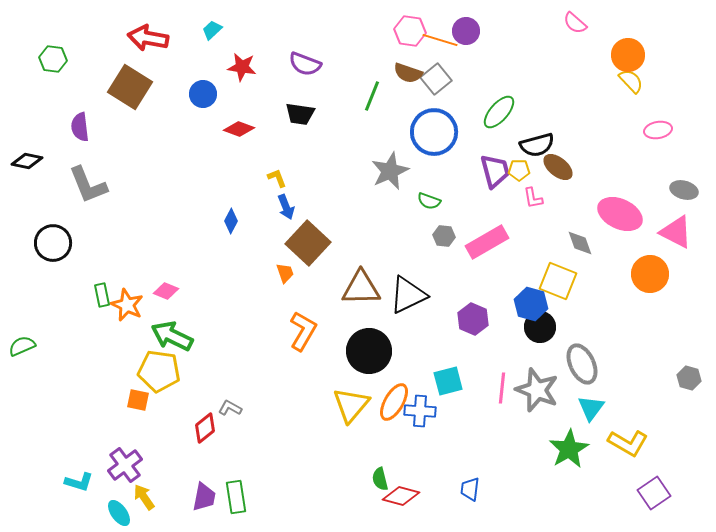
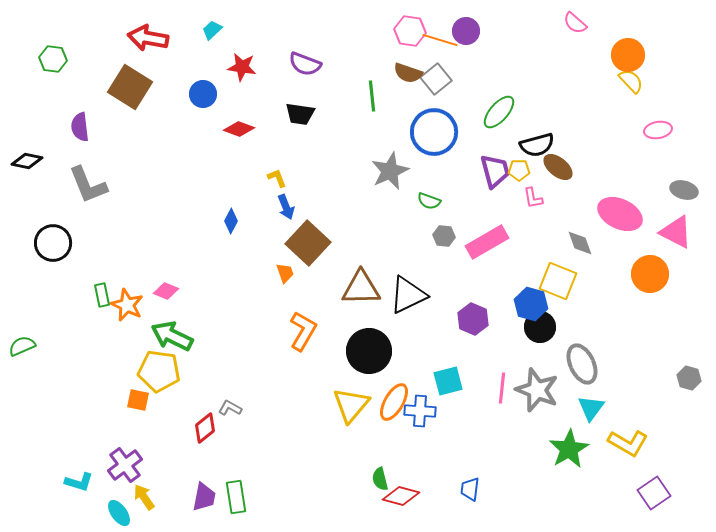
green line at (372, 96): rotated 28 degrees counterclockwise
